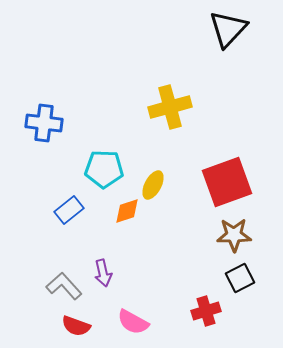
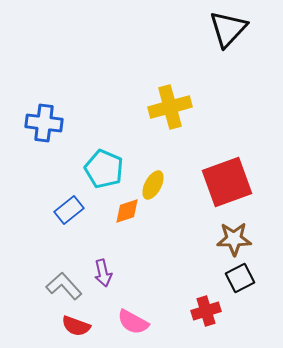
cyan pentagon: rotated 21 degrees clockwise
brown star: moved 4 px down
